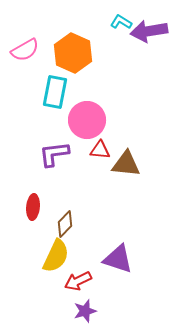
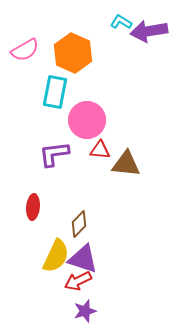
brown diamond: moved 14 px right
purple triangle: moved 35 px left
